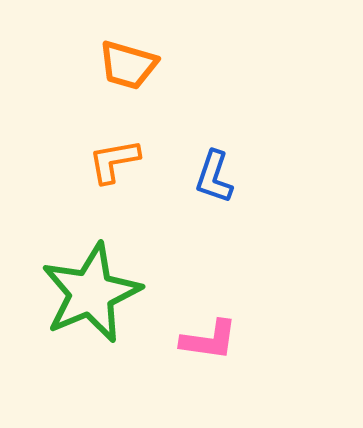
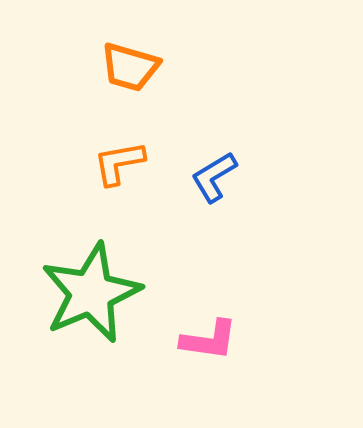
orange trapezoid: moved 2 px right, 2 px down
orange L-shape: moved 5 px right, 2 px down
blue L-shape: rotated 40 degrees clockwise
